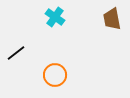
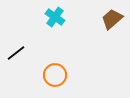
brown trapezoid: rotated 60 degrees clockwise
